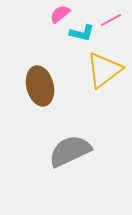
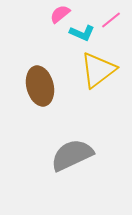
pink line: rotated 10 degrees counterclockwise
cyan L-shape: rotated 10 degrees clockwise
yellow triangle: moved 6 px left
gray semicircle: moved 2 px right, 4 px down
